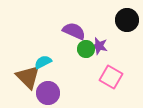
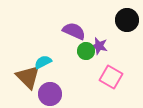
green circle: moved 2 px down
purple circle: moved 2 px right, 1 px down
